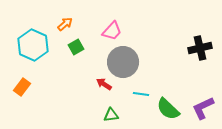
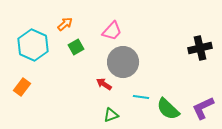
cyan line: moved 3 px down
green triangle: rotated 14 degrees counterclockwise
